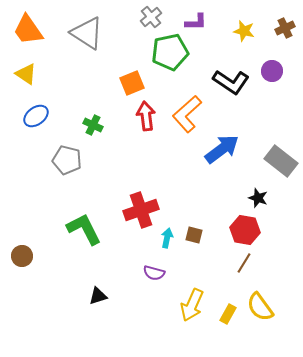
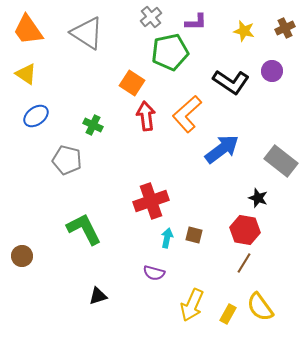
orange square: rotated 35 degrees counterclockwise
red cross: moved 10 px right, 9 px up
